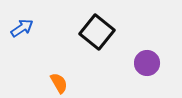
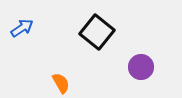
purple circle: moved 6 px left, 4 px down
orange semicircle: moved 2 px right
